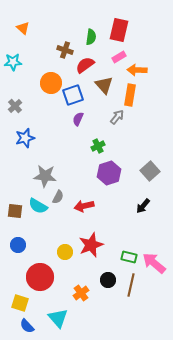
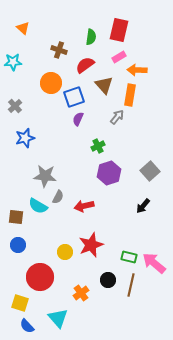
brown cross: moved 6 px left
blue square: moved 1 px right, 2 px down
brown square: moved 1 px right, 6 px down
